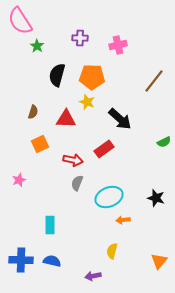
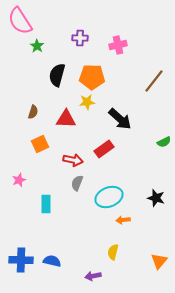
yellow star: rotated 28 degrees counterclockwise
cyan rectangle: moved 4 px left, 21 px up
yellow semicircle: moved 1 px right, 1 px down
